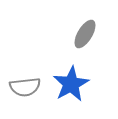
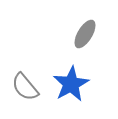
gray semicircle: rotated 56 degrees clockwise
